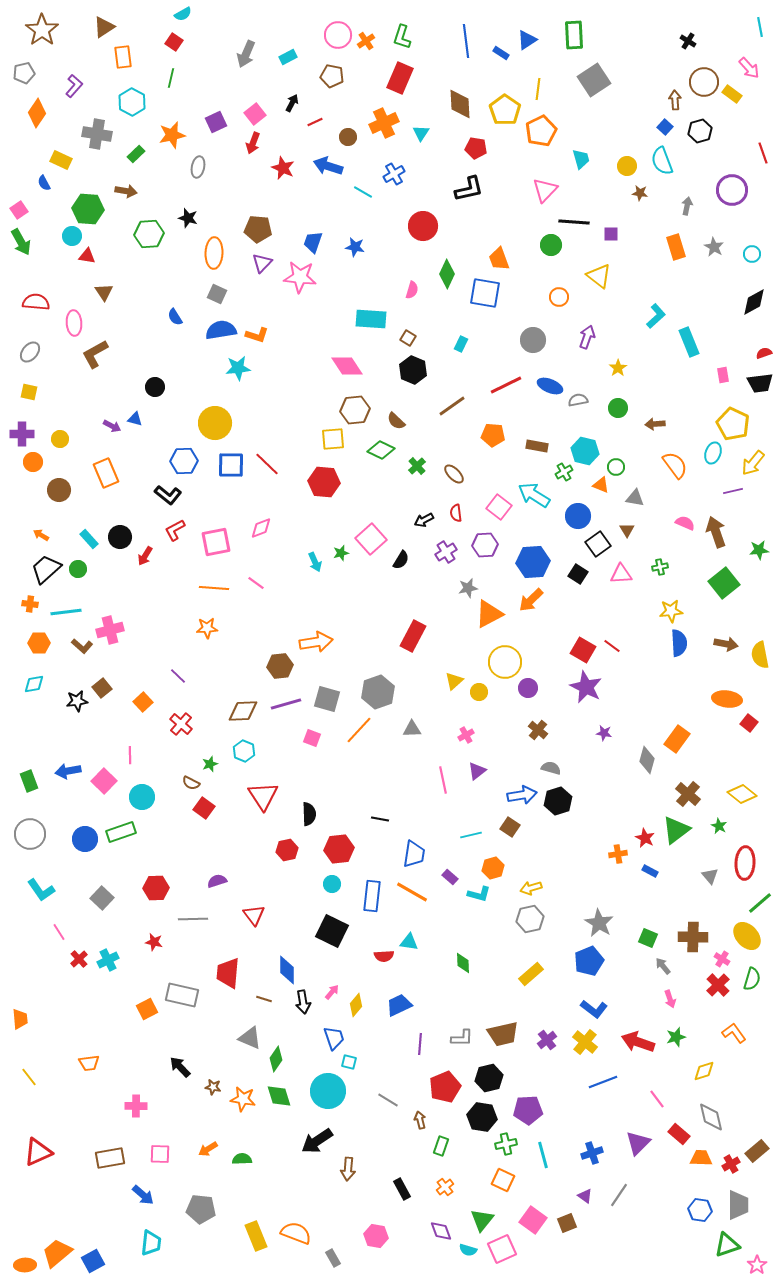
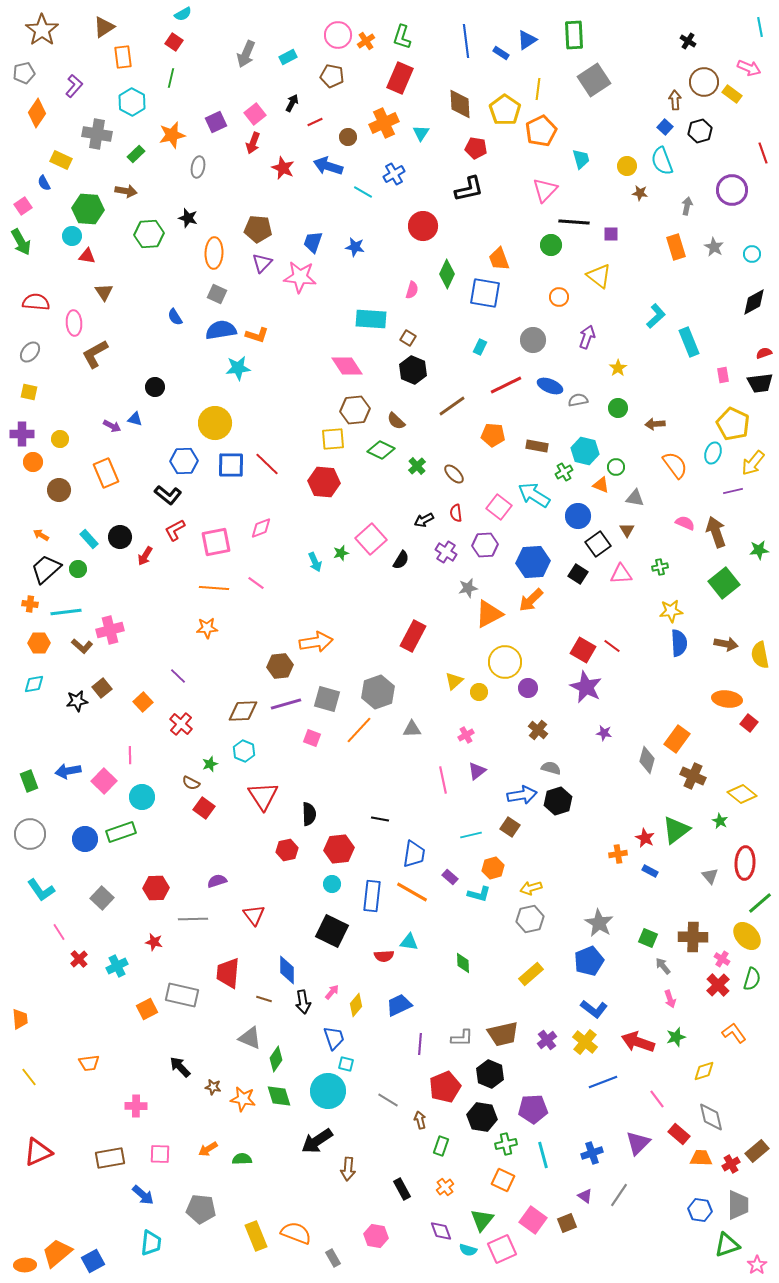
pink arrow at (749, 68): rotated 25 degrees counterclockwise
pink square at (19, 210): moved 4 px right, 4 px up
cyan rectangle at (461, 344): moved 19 px right, 3 px down
purple cross at (446, 552): rotated 25 degrees counterclockwise
brown cross at (688, 794): moved 5 px right, 18 px up; rotated 15 degrees counterclockwise
green star at (719, 826): moved 1 px right, 5 px up
cyan cross at (108, 960): moved 9 px right, 6 px down
cyan square at (349, 1062): moved 3 px left, 2 px down
black hexagon at (489, 1078): moved 1 px right, 4 px up; rotated 24 degrees counterclockwise
purple pentagon at (528, 1110): moved 5 px right, 1 px up
